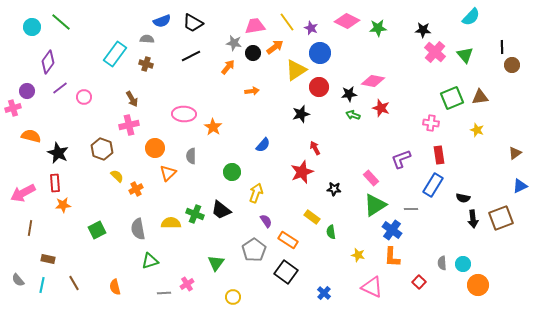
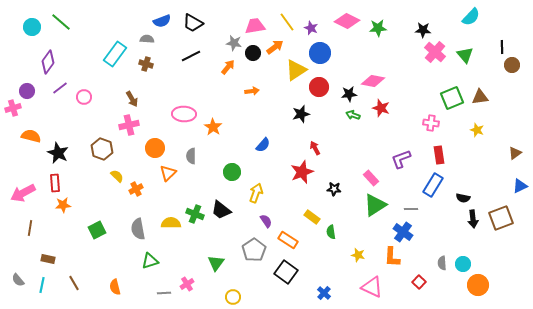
blue cross at (392, 230): moved 11 px right, 2 px down
